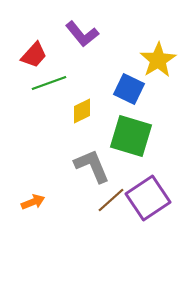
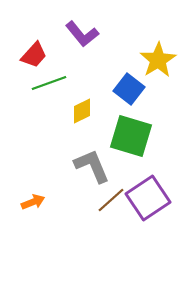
blue square: rotated 12 degrees clockwise
